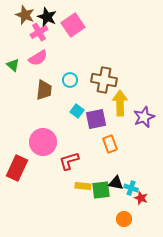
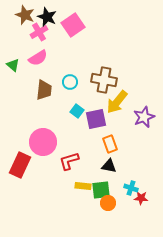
cyan circle: moved 2 px down
yellow arrow: moved 3 px left, 1 px up; rotated 140 degrees counterclockwise
red rectangle: moved 3 px right, 3 px up
black triangle: moved 7 px left, 17 px up
red star: rotated 16 degrees counterclockwise
orange circle: moved 16 px left, 16 px up
